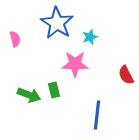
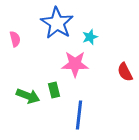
red semicircle: moved 1 px left, 3 px up
green arrow: moved 1 px left, 1 px down
blue line: moved 18 px left
